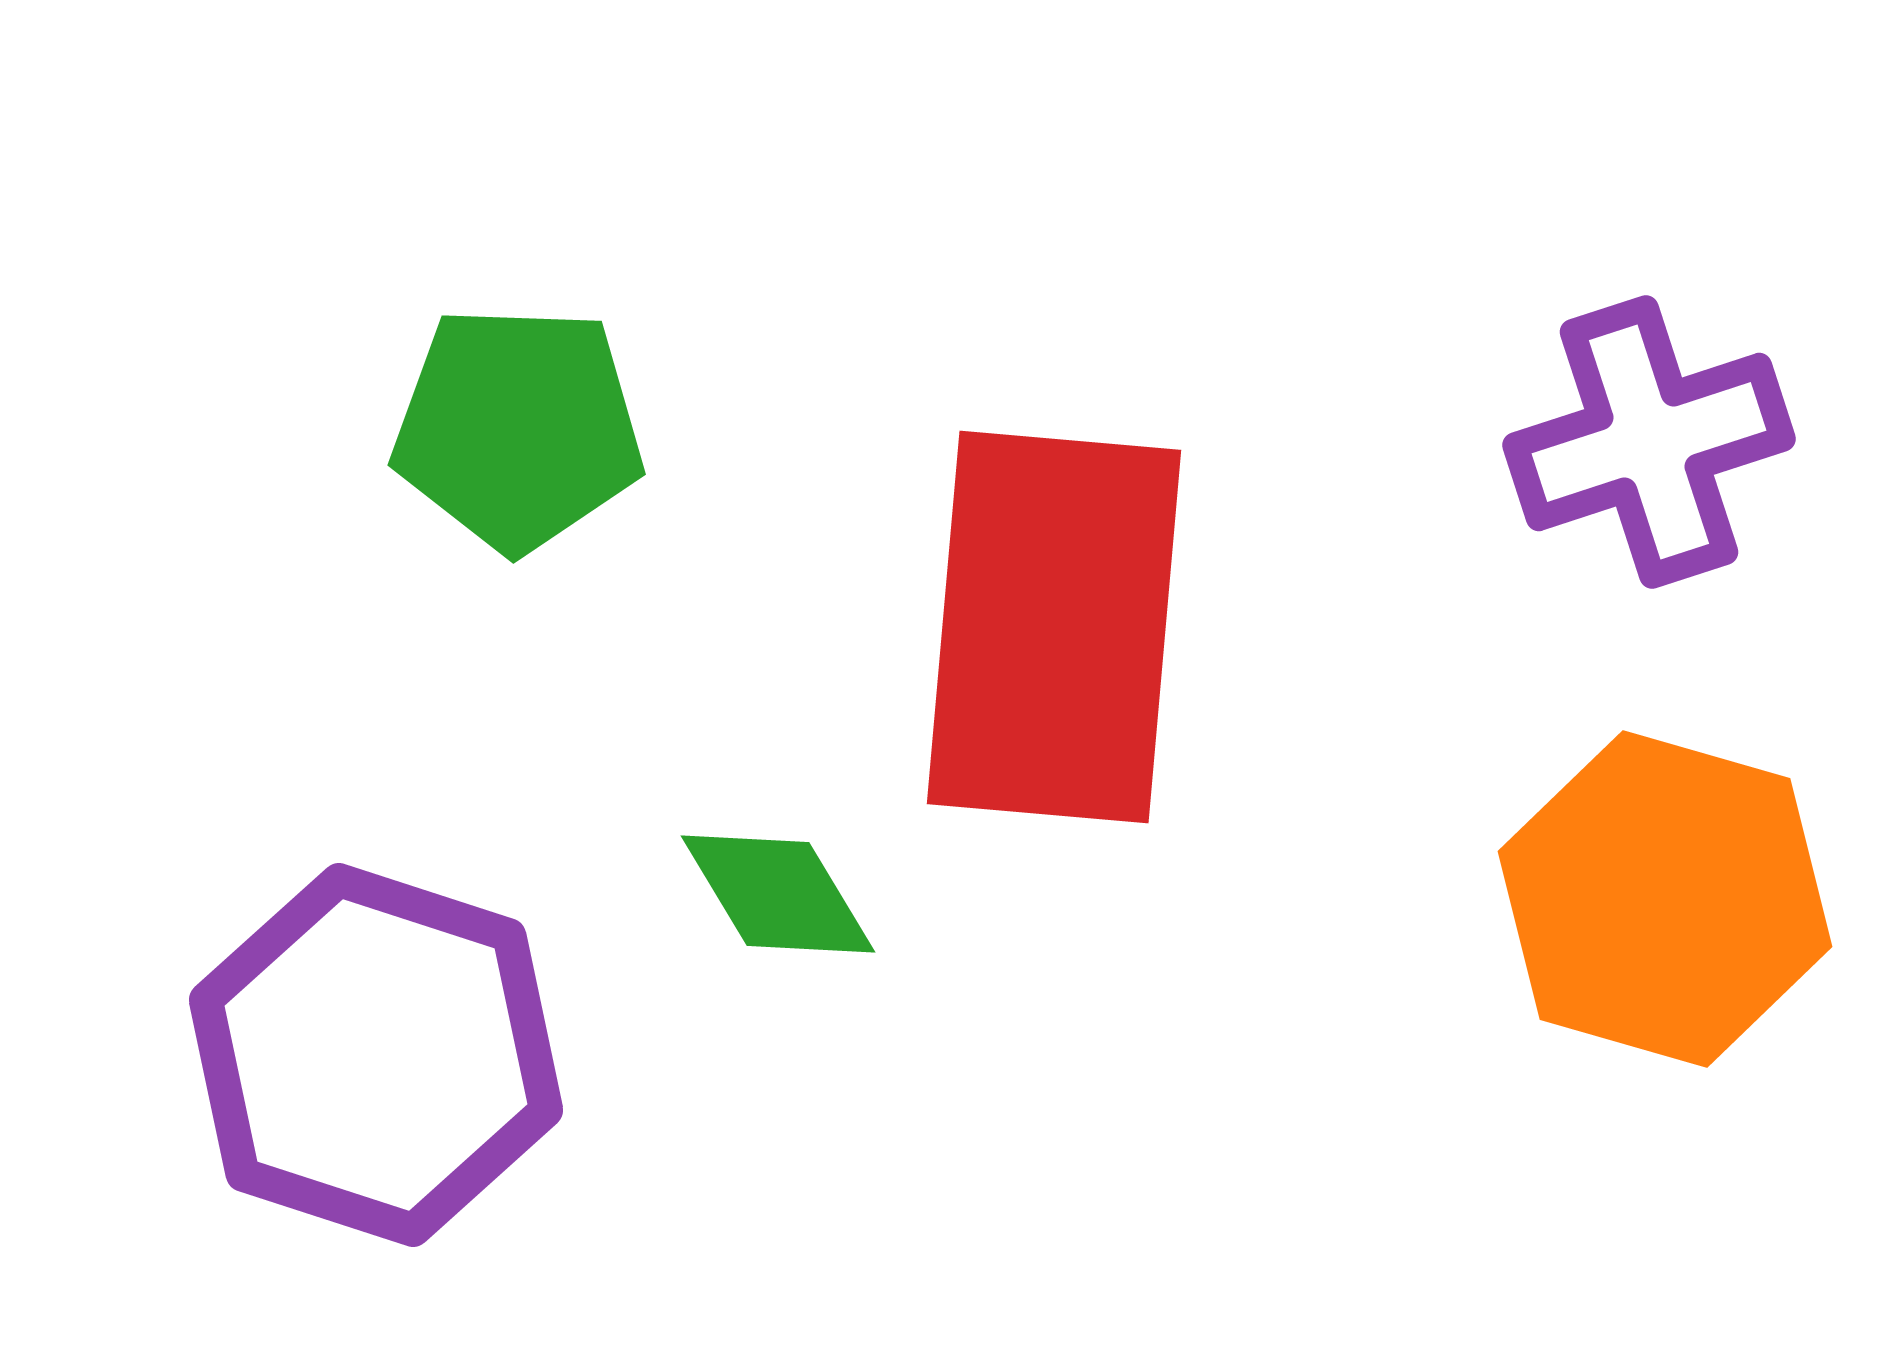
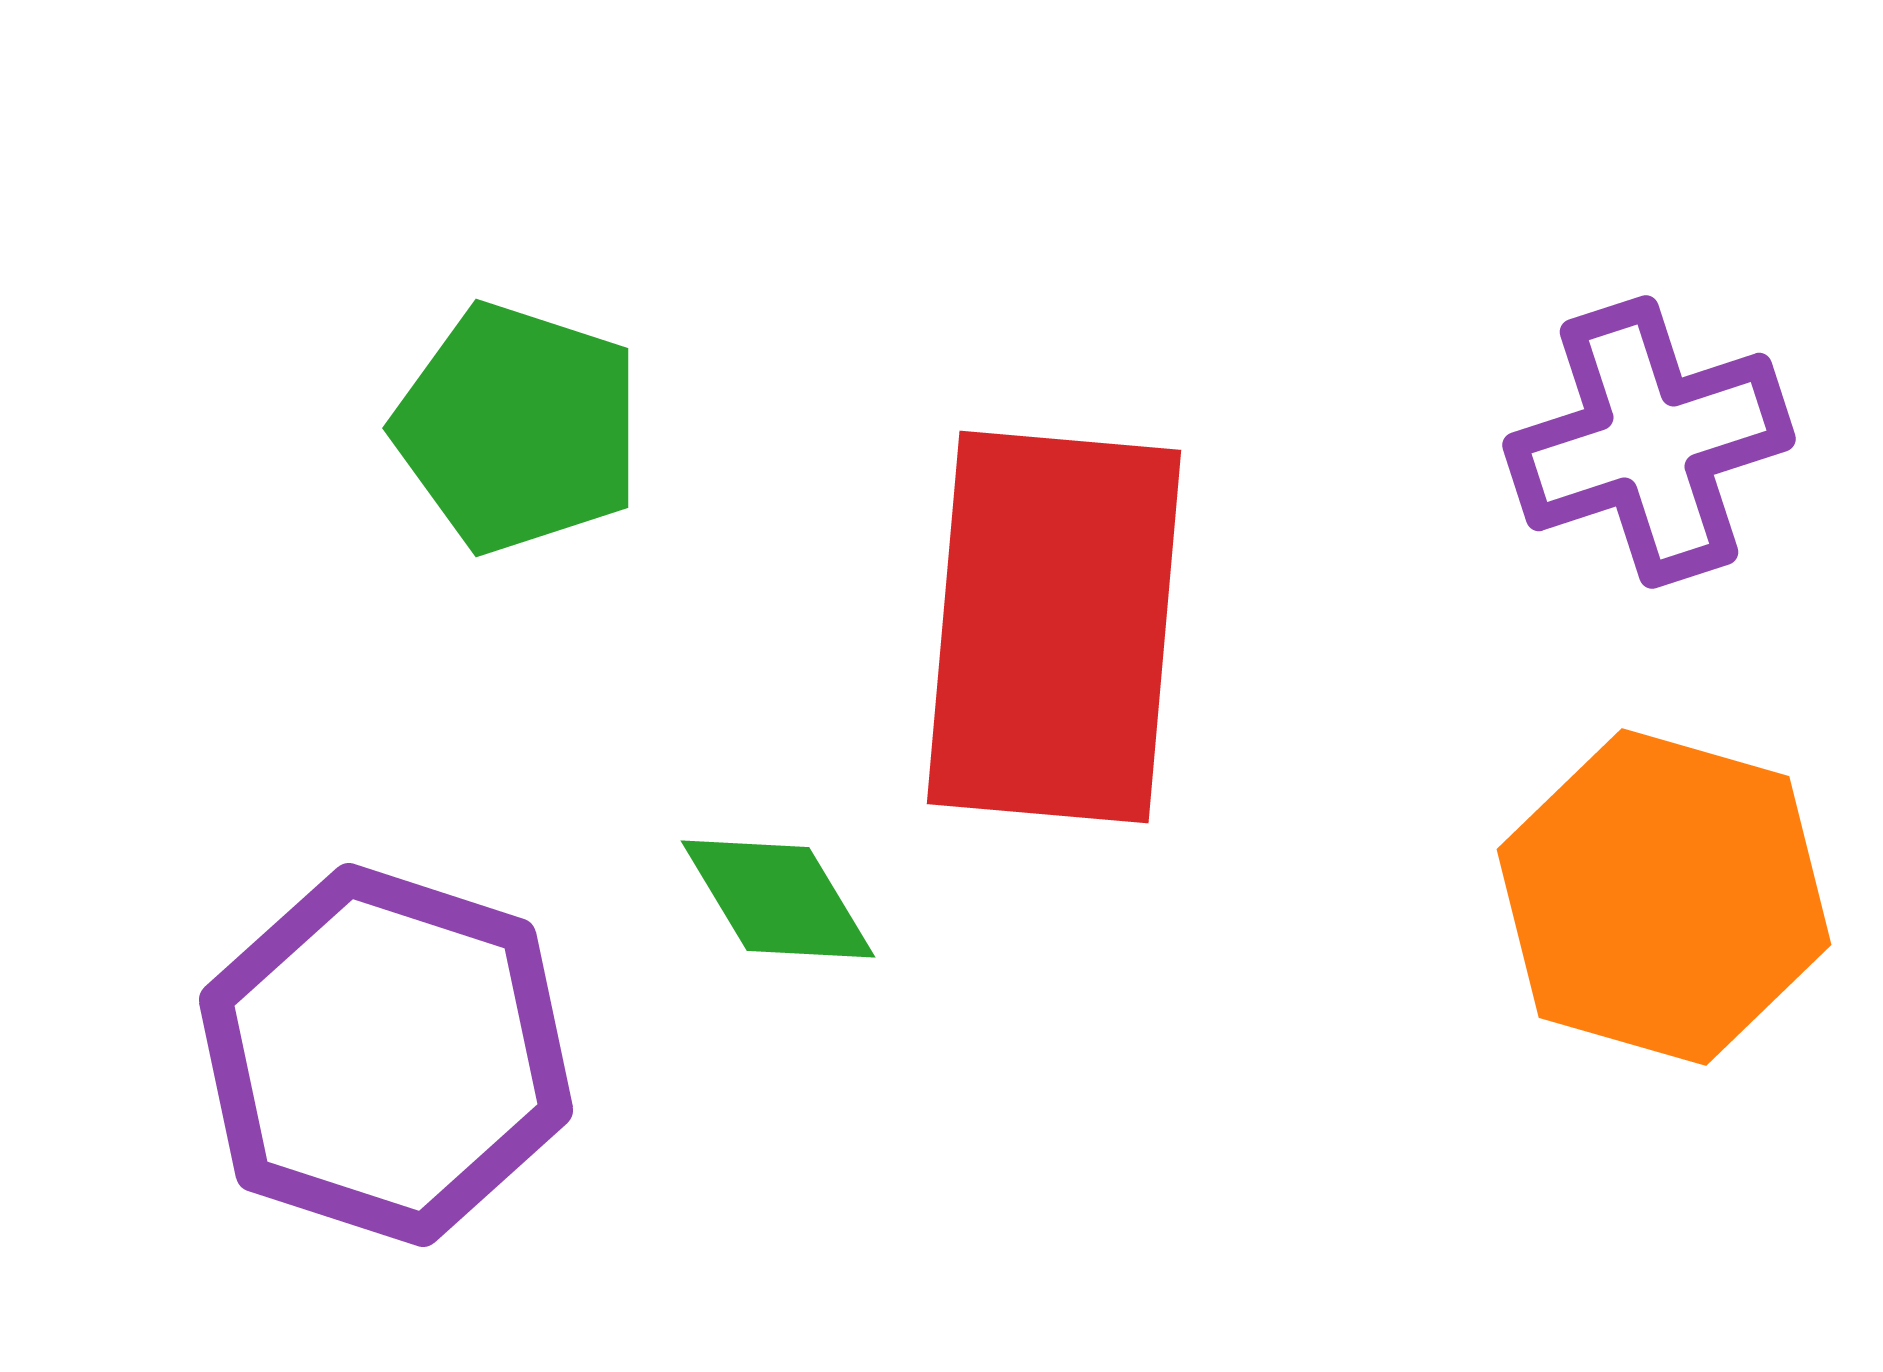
green pentagon: rotated 16 degrees clockwise
green diamond: moved 5 px down
orange hexagon: moved 1 px left, 2 px up
purple hexagon: moved 10 px right
